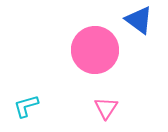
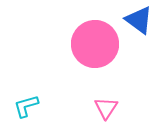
pink circle: moved 6 px up
